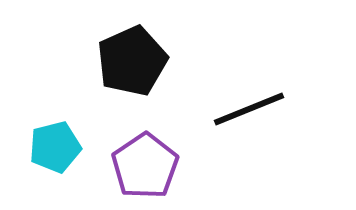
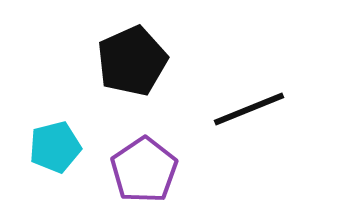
purple pentagon: moved 1 px left, 4 px down
